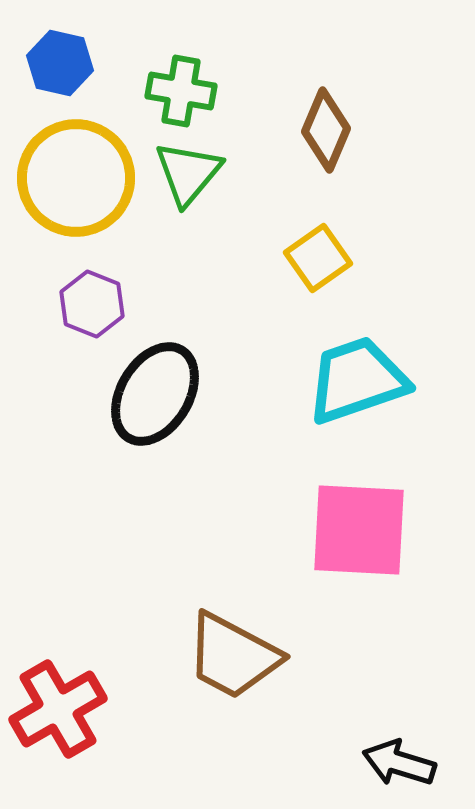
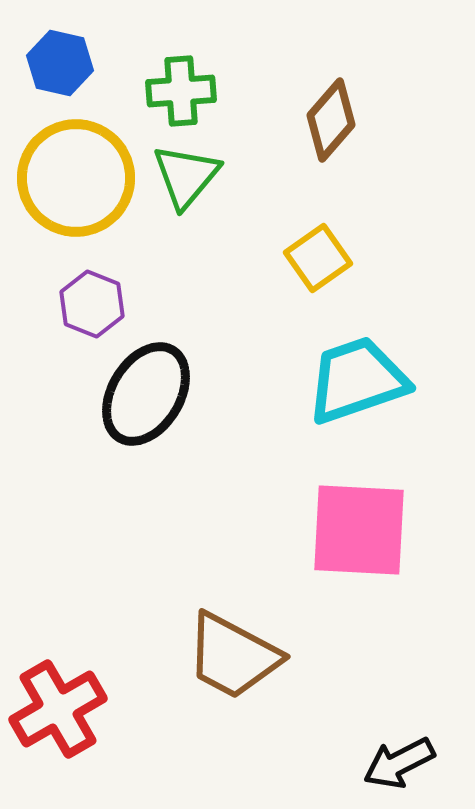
green cross: rotated 14 degrees counterclockwise
brown diamond: moved 5 px right, 10 px up; rotated 18 degrees clockwise
green triangle: moved 2 px left, 3 px down
black ellipse: moved 9 px left
black arrow: rotated 44 degrees counterclockwise
